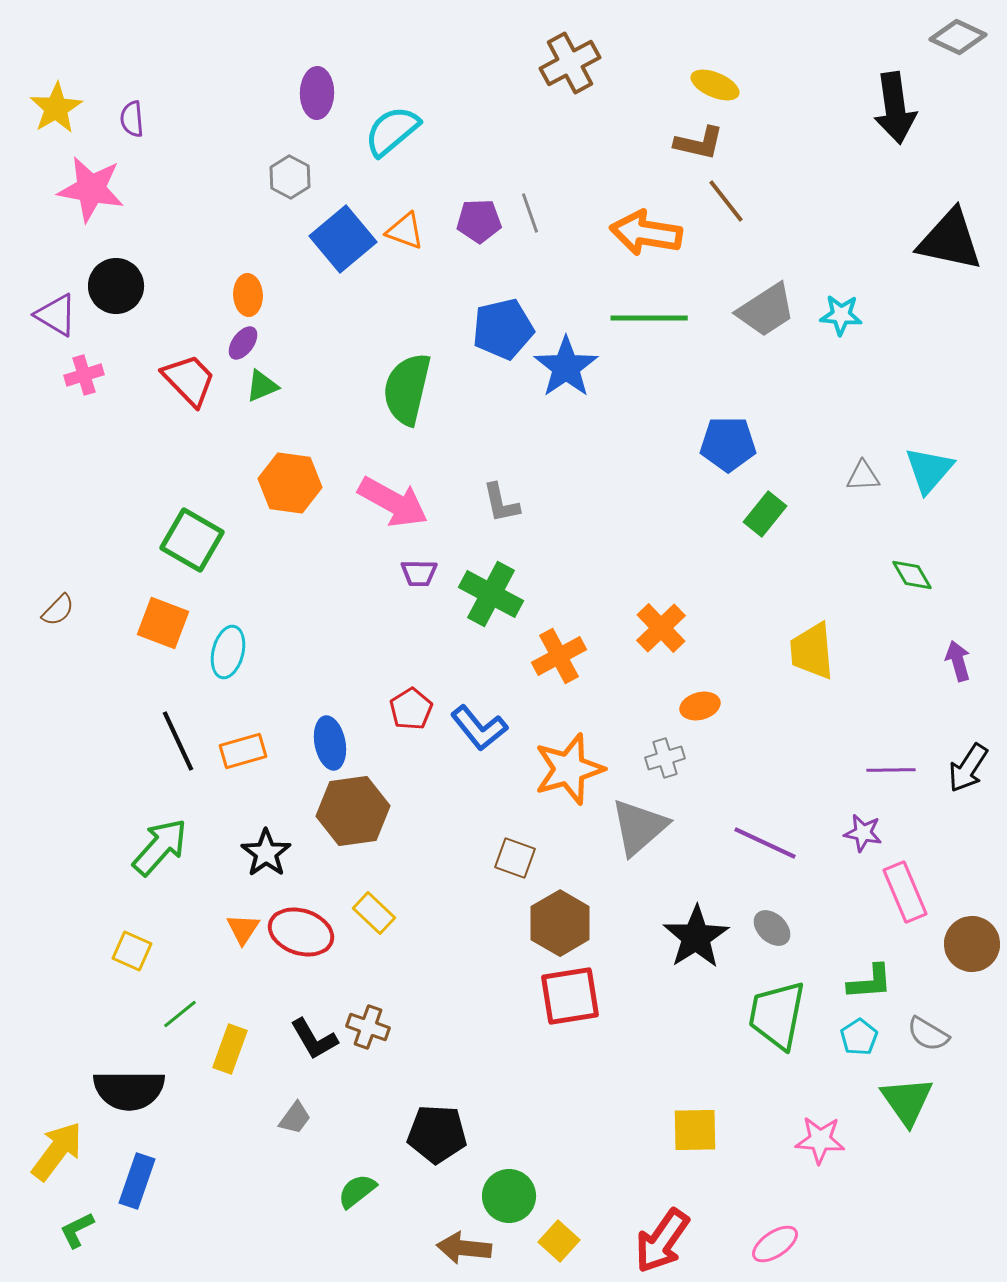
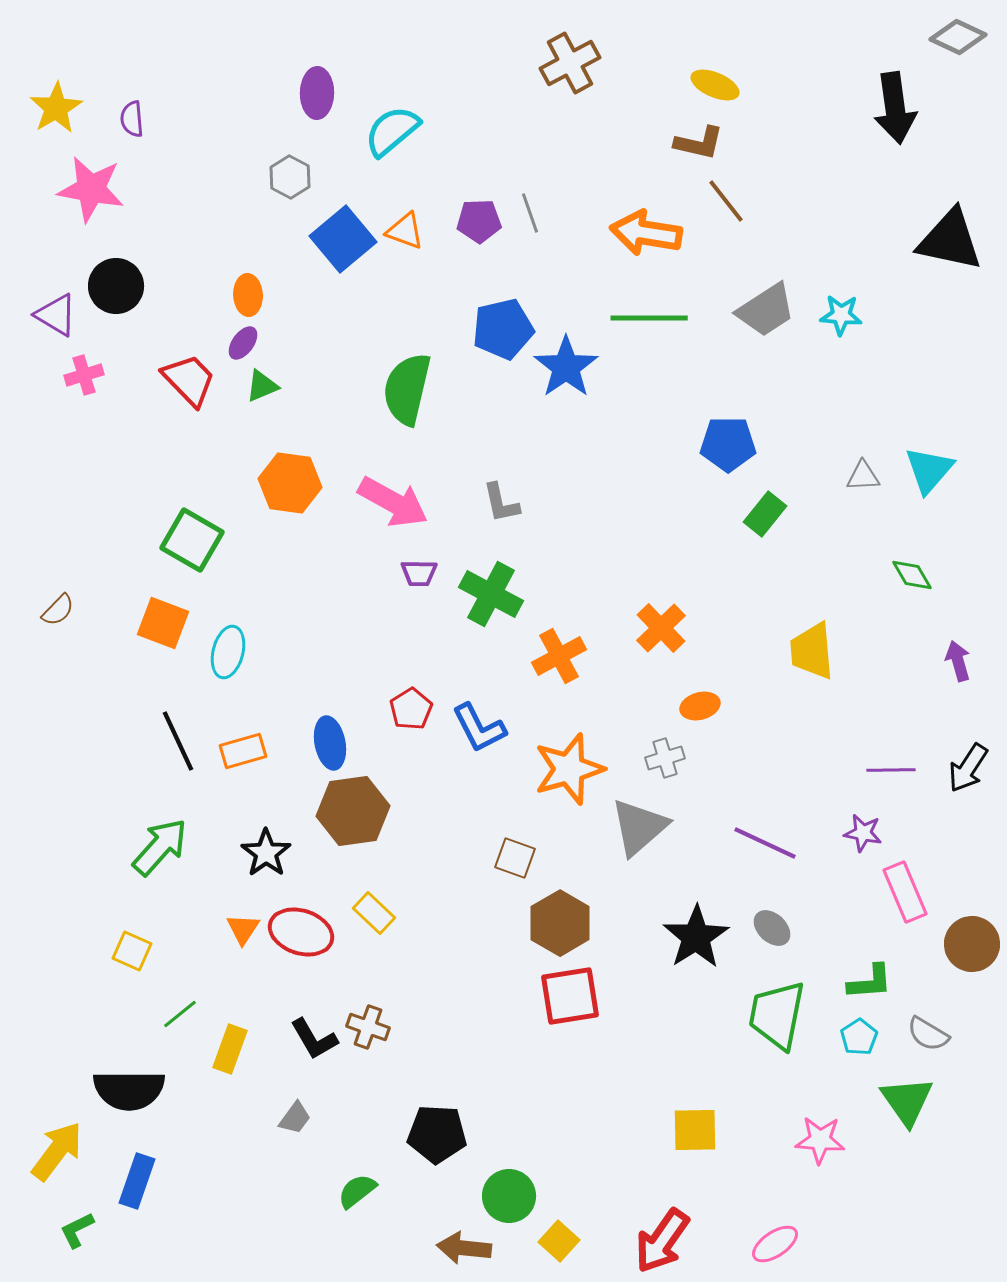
blue L-shape at (479, 728): rotated 12 degrees clockwise
